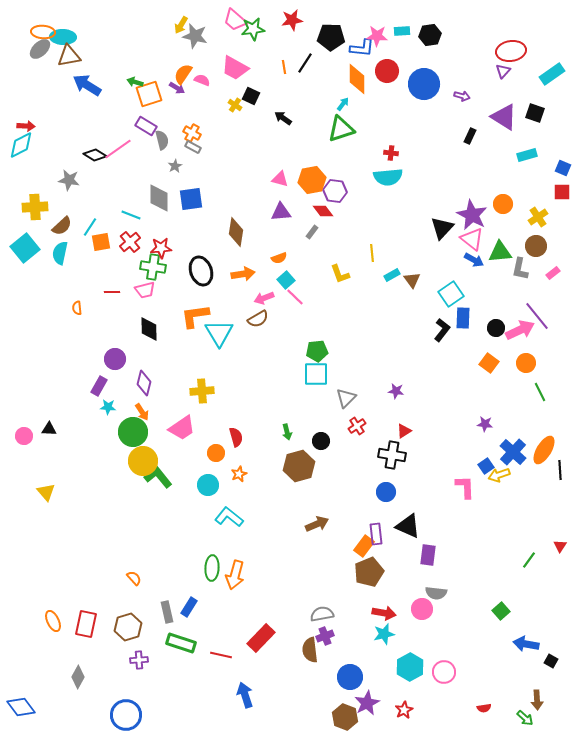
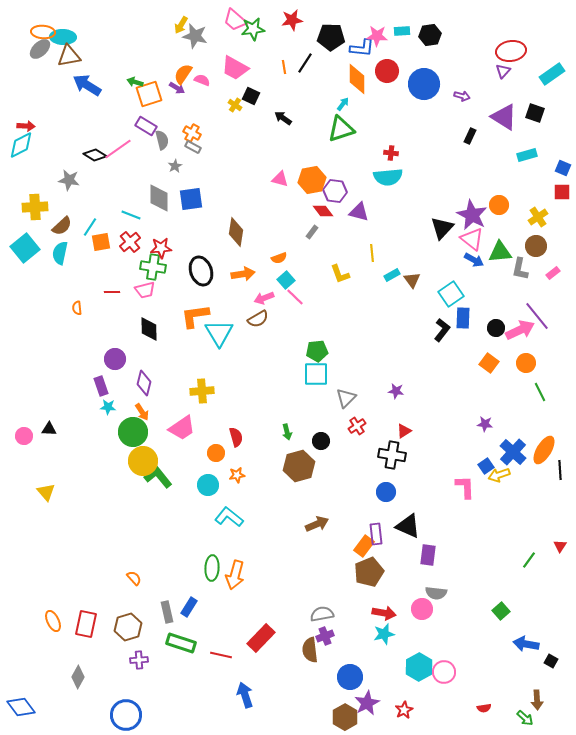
orange circle at (503, 204): moved 4 px left, 1 px down
purple triangle at (281, 212): moved 78 px right; rotated 20 degrees clockwise
purple rectangle at (99, 386): moved 2 px right; rotated 48 degrees counterclockwise
orange star at (239, 474): moved 2 px left, 1 px down; rotated 14 degrees clockwise
cyan hexagon at (410, 667): moved 9 px right
brown hexagon at (345, 717): rotated 10 degrees clockwise
